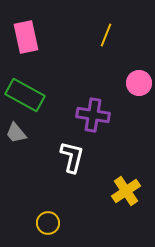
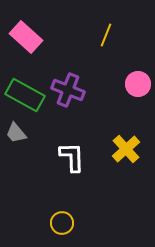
pink rectangle: rotated 36 degrees counterclockwise
pink circle: moved 1 px left, 1 px down
purple cross: moved 25 px left, 25 px up; rotated 12 degrees clockwise
white L-shape: rotated 16 degrees counterclockwise
yellow cross: moved 42 px up; rotated 8 degrees counterclockwise
yellow circle: moved 14 px right
